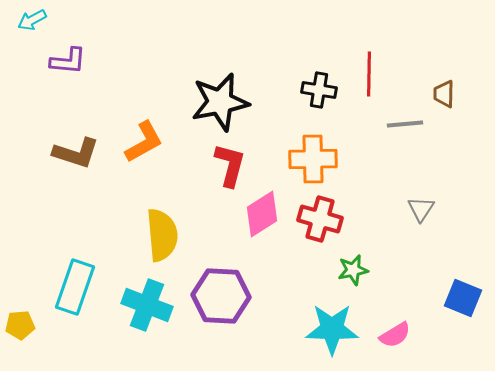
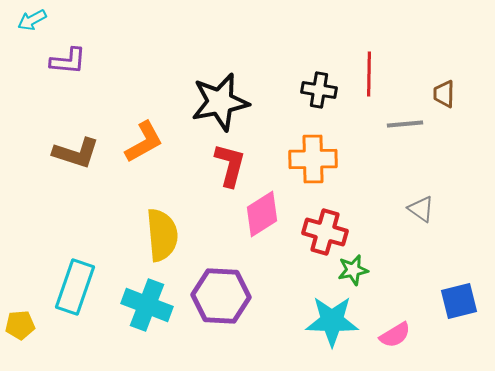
gray triangle: rotated 28 degrees counterclockwise
red cross: moved 5 px right, 13 px down
blue square: moved 4 px left, 3 px down; rotated 36 degrees counterclockwise
cyan star: moved 8 px up
